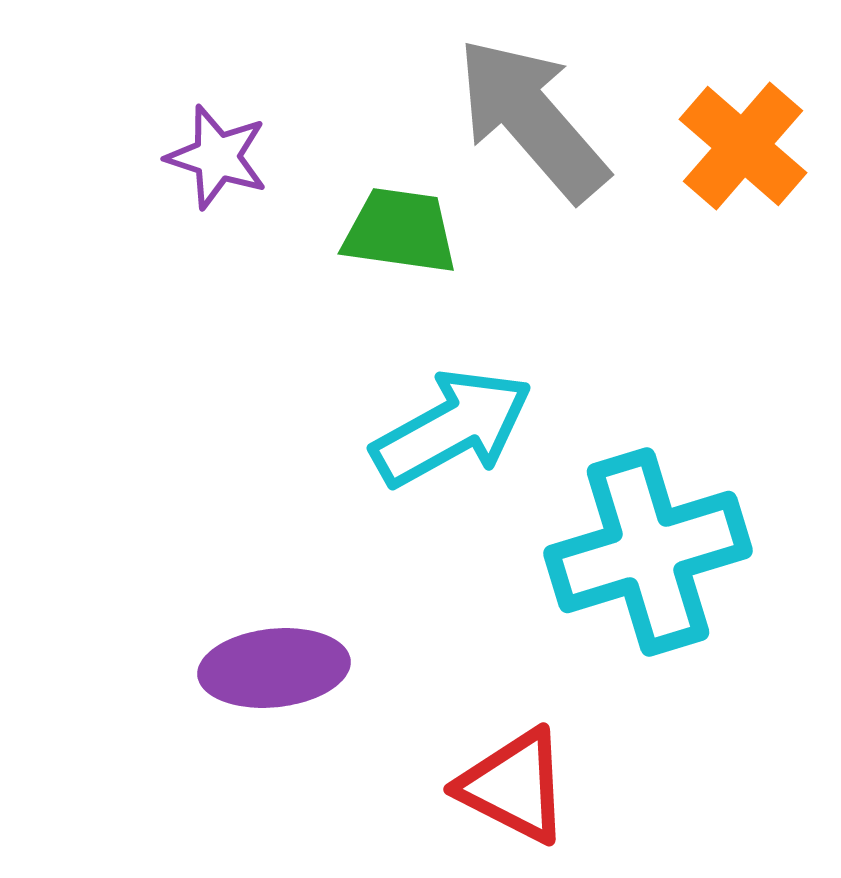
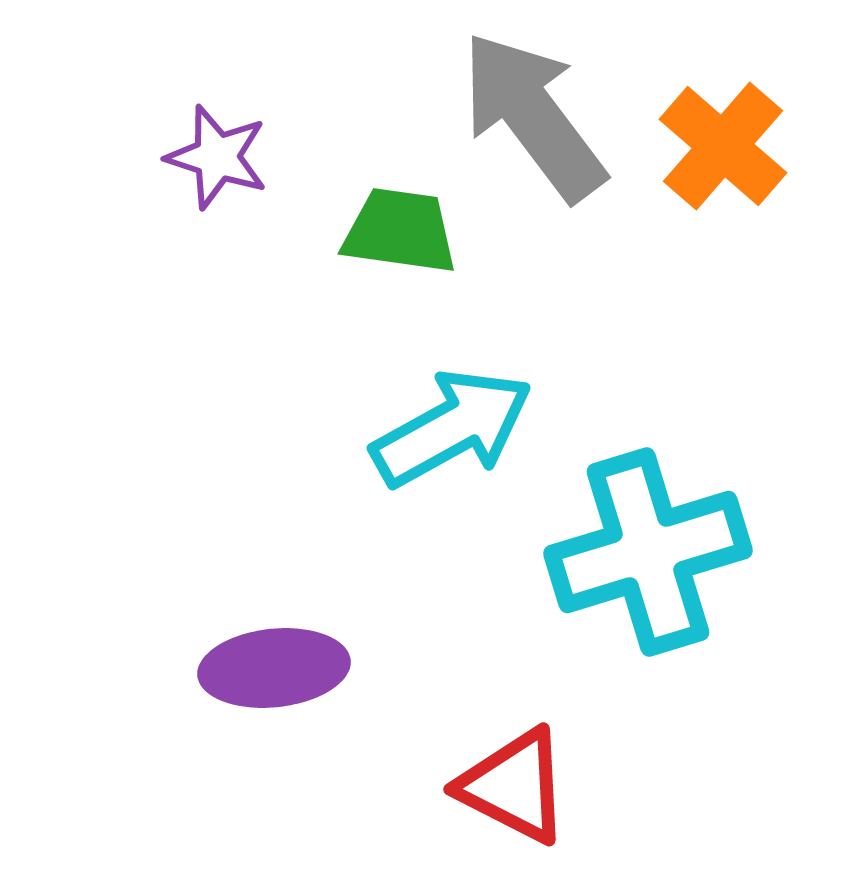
gray arrow: moved 1 px right, 3 px up; rotated 4 degrees clockwise
orange cross: moved 20 px left
